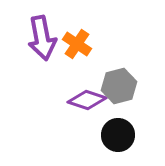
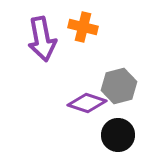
purple arrow: moved 1 px down
orange cross: moved 6 px right, 17 px up; rotated 20 degrees counterclockwise
purple diamond: moved 3 px down
